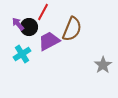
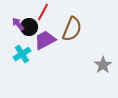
purple trapezoid: moved 4 px left, 1 px up
